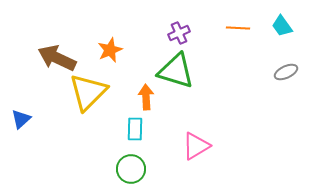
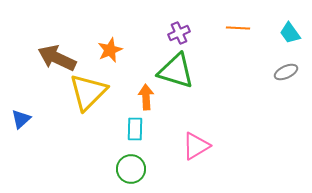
cyan trapezoid: moved 8 px right, 7 px down
